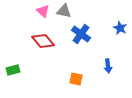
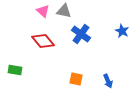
blue star: moved 2 px right, 3 px down
blue arrow: moved 15 px down; rotated 16 degrees counterclockwise
green rectangle: moved 2 px right; rotated 24 degrees clockwise
